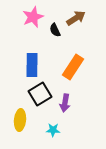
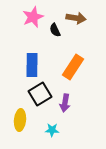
brown arrow: rotated 42 degrees clockwise
cyan star: moved 1 px left
